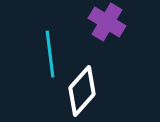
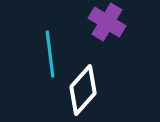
white diamond: moved 1 px right, 1 px up
